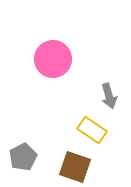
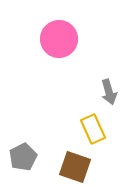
pink circle: moved 6 px right, 20 px up
gray arrow: moved 4 px up
yellow rectangle: moved 1 px right, 1 px up; rotated 32 degrees clockwise
